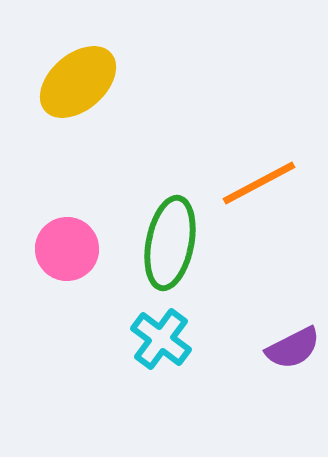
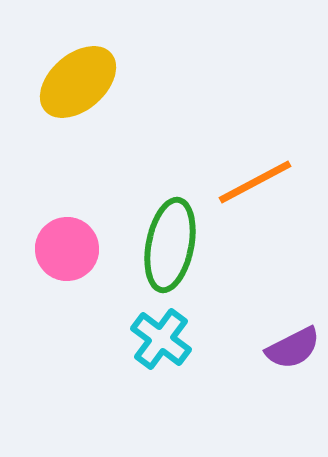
orange line: moved 4 px left, 1 px up
green ellipse: moved 2 px down
